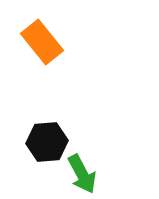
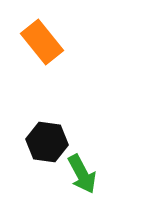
black hexagon: rotated 12 degrees clockwise
